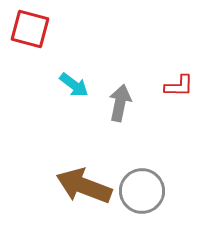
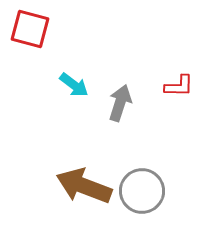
gray arrow: rotated 6 degrees clockwise
